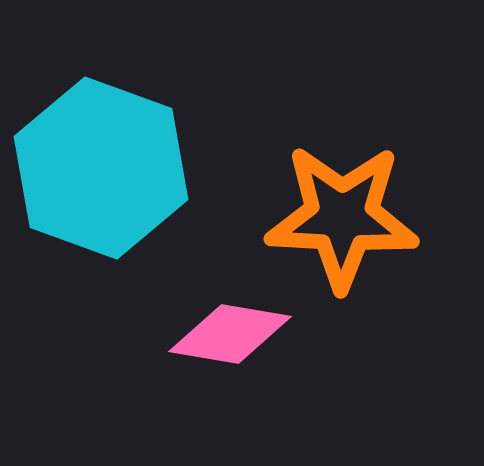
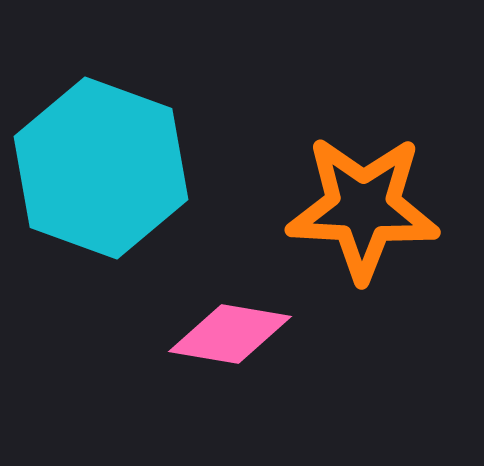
orange star: moved 21 px right, 9 px up
